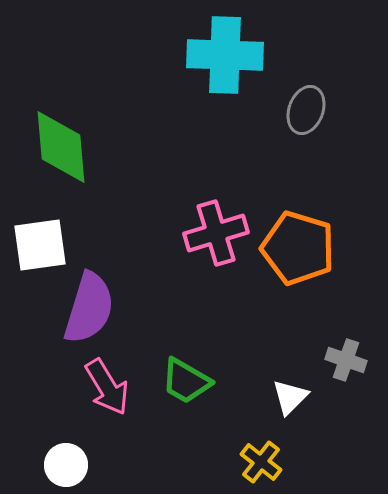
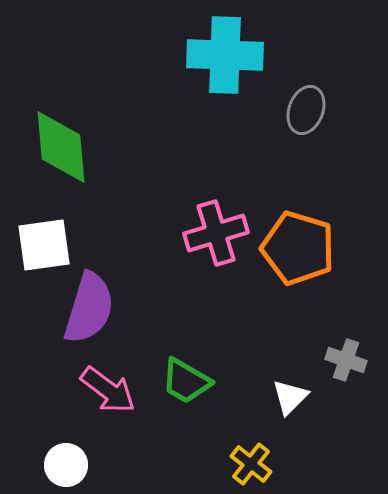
white square: moved 4 px right
pink arrow: moved 1 px right, 3 px down; rotated 22 degrees counterclockwise
yellow cross: moved 10 px left, 2 px down
